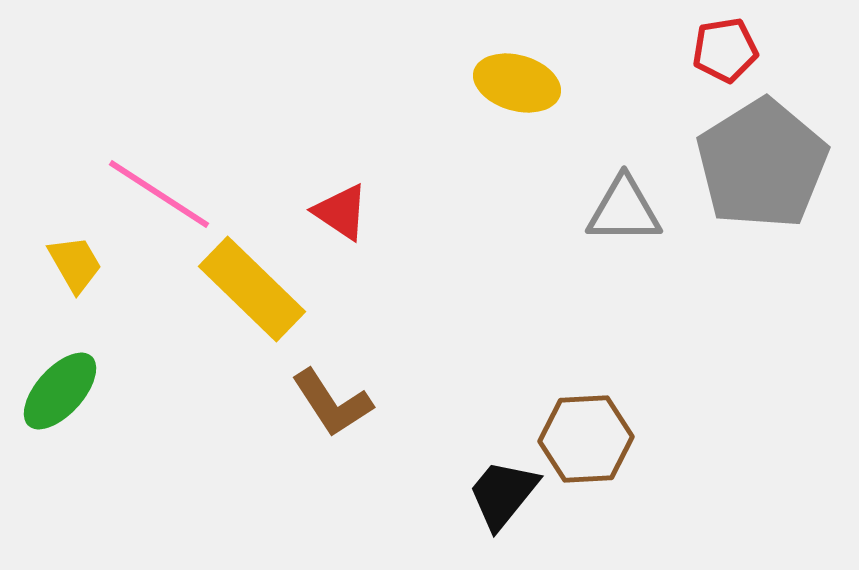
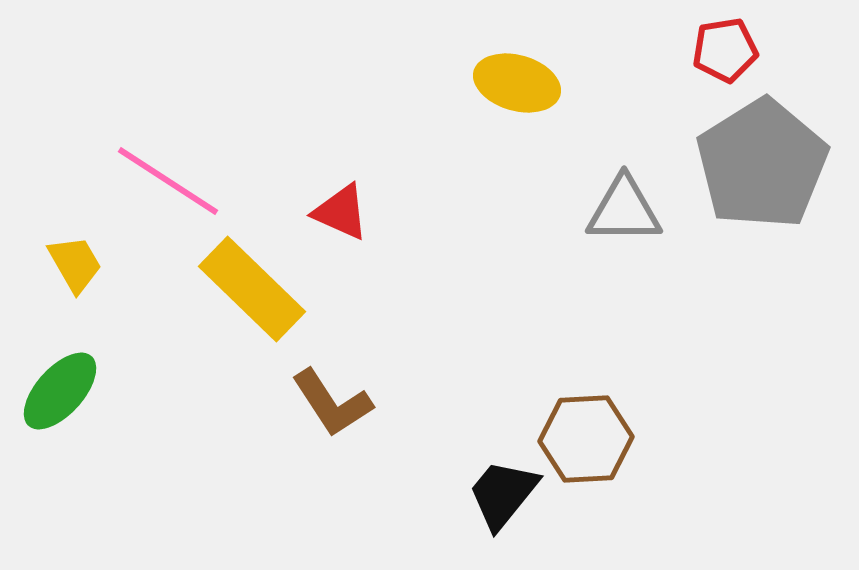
pink line: moved 9 px right, 13 px up
red triangle: rotated 10 degrees counterclockwise
